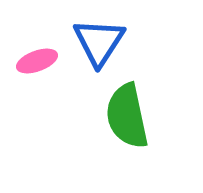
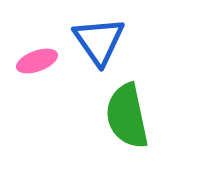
blue triangle: moved 1 px up; rotated 8 degrees counterclockwise
